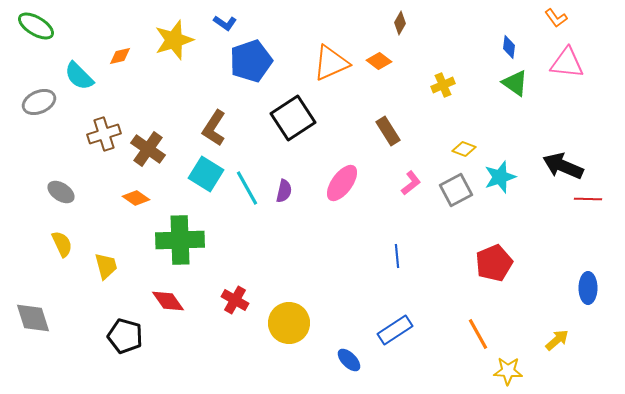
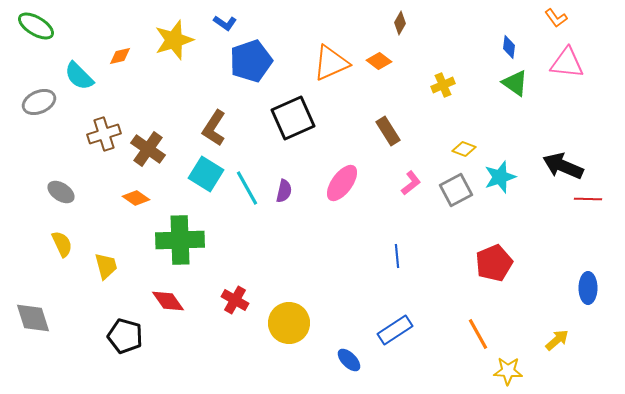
black square at (293, 118): rotated 9 degrees clockwise
